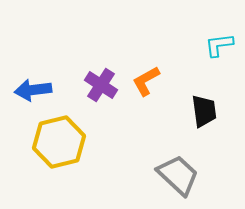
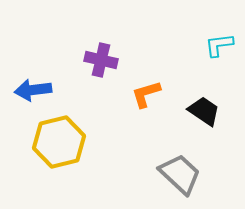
orange L-shape: moved 13 px down; rotated 12 degrees clockwise
purple cross: moved 25 px up; rotated 20 degrees counterclockwise
black trapezoid: rotated 48 degrees counterclockwise
gray trapezoid: moved 2 px right, 1 px up
